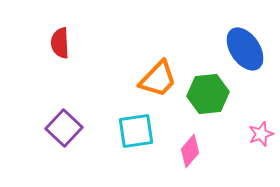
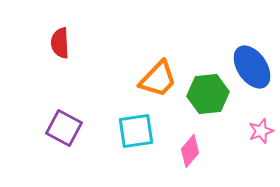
blue ellipse: moved 7 px right, 18 px down
purple square: rotated 15 degrees counterclockwise
pink star: moved 3 px up
